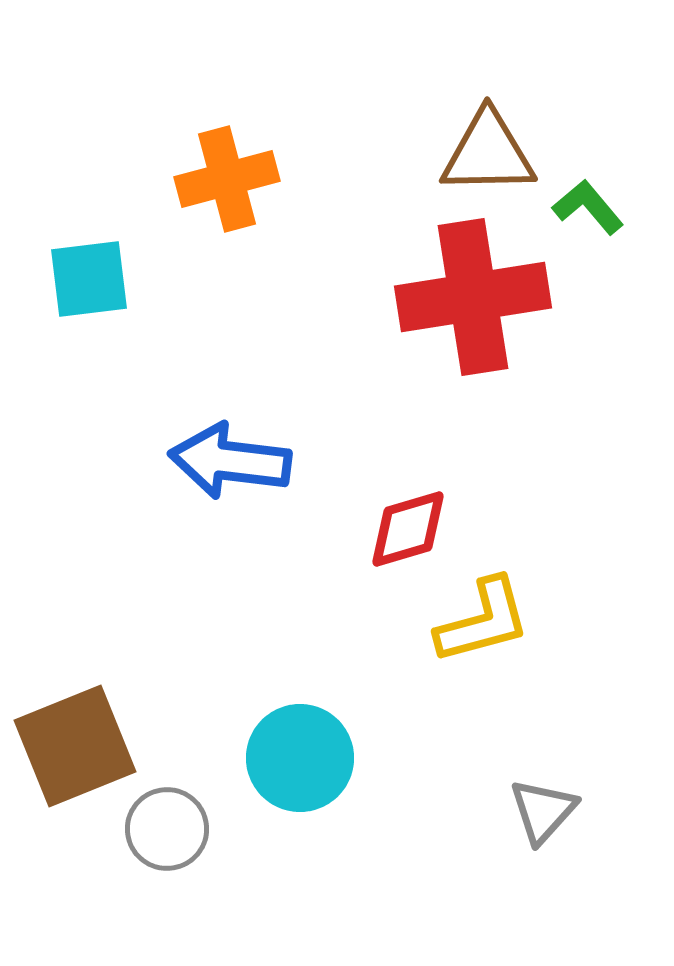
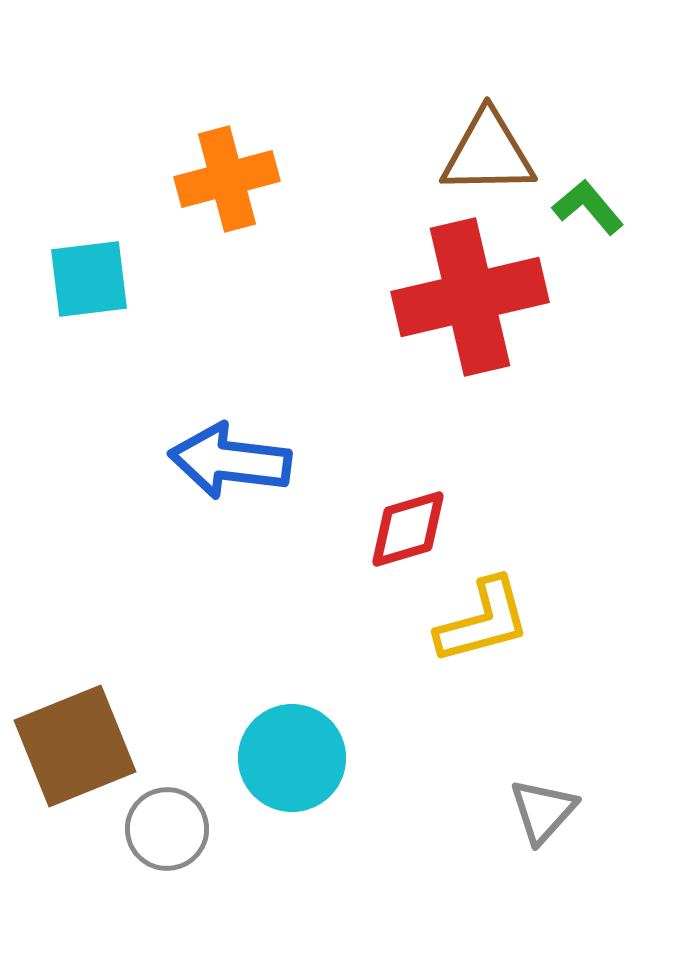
red cross: moved 3 px left; rotated 4 degrees counterclockwise
cyan circle: moved 8 px left
